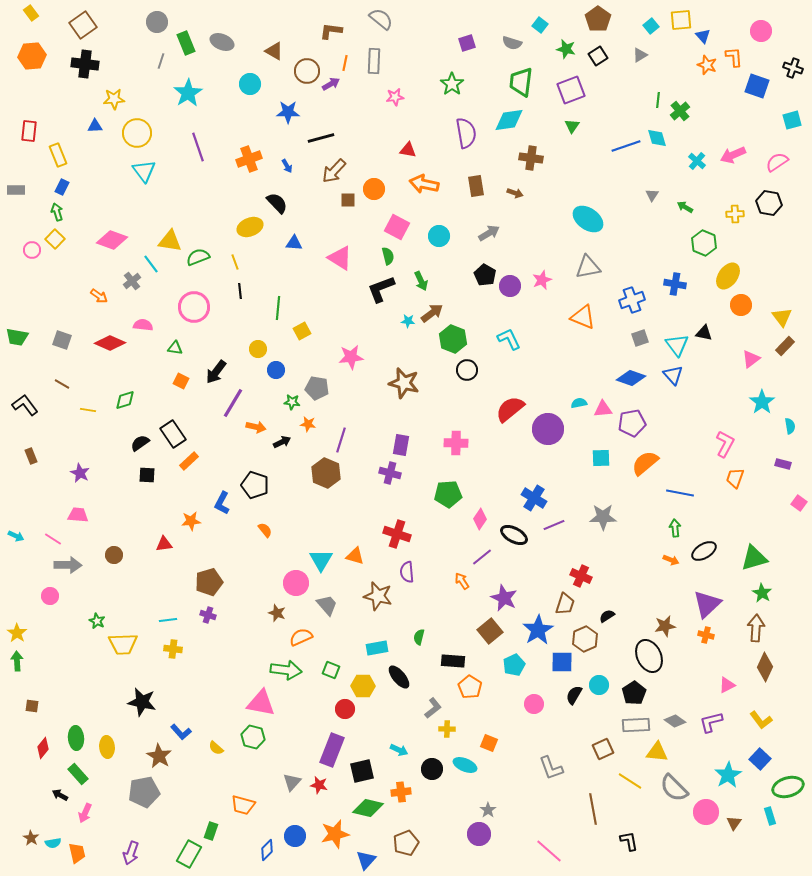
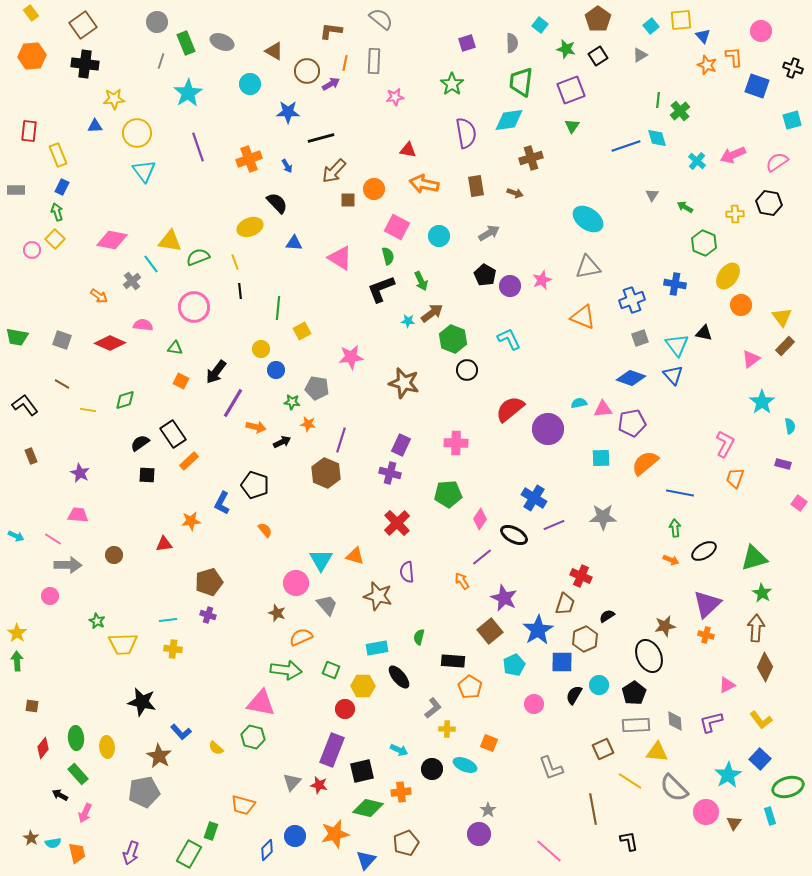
gray semicircle at (512, 43): rotated 108 degrees counterclockwise
brown cross at (531, 158): rotated 25 degrees counterclockwise
pink diamond at (112, 240): rotated 8 degrees counterclockwise
yellow circle at (258, 349): moved 3 px right
purple rectangle at (401, 445): rotated 15 degrees clockwise
red cross at (397, 534): moved 11 px up; rotated 28 degrees clockwise
gray diamond at (675, 721): rotated 50 degrees clockwise
